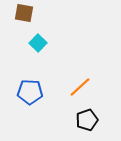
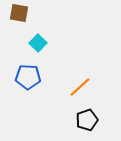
brown square: moved 5 px left
blue pentagon: moved 2 px left, 15 px up
